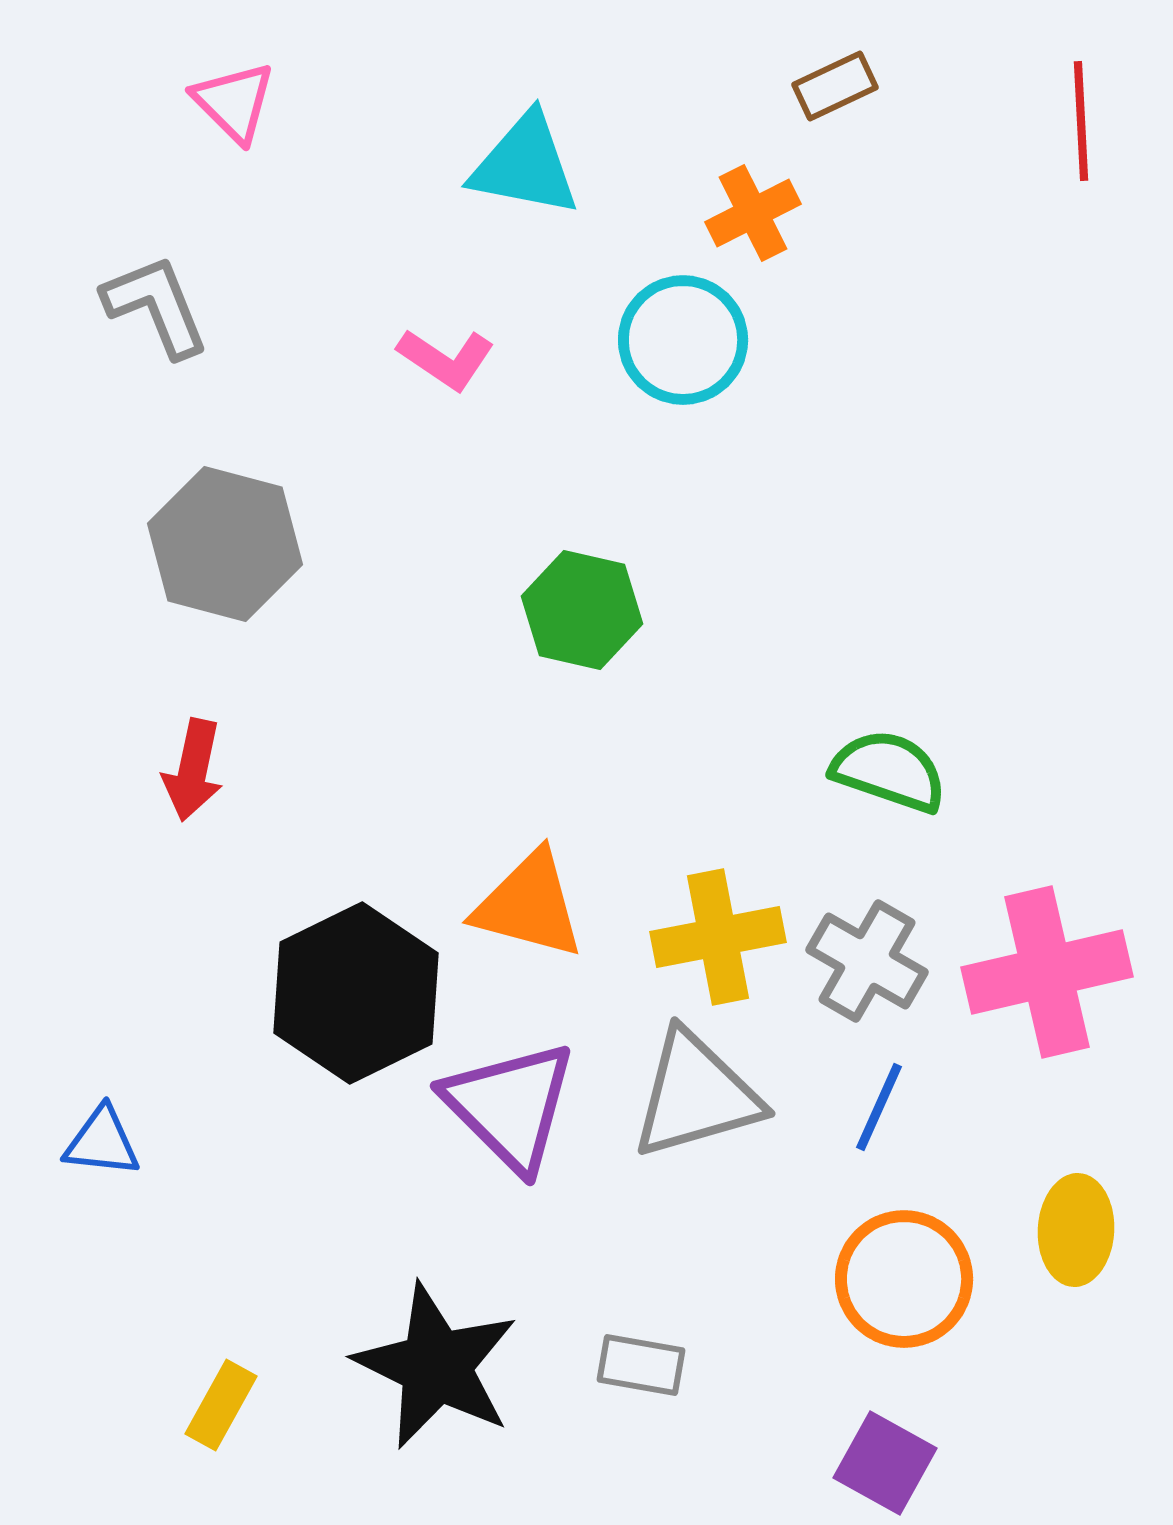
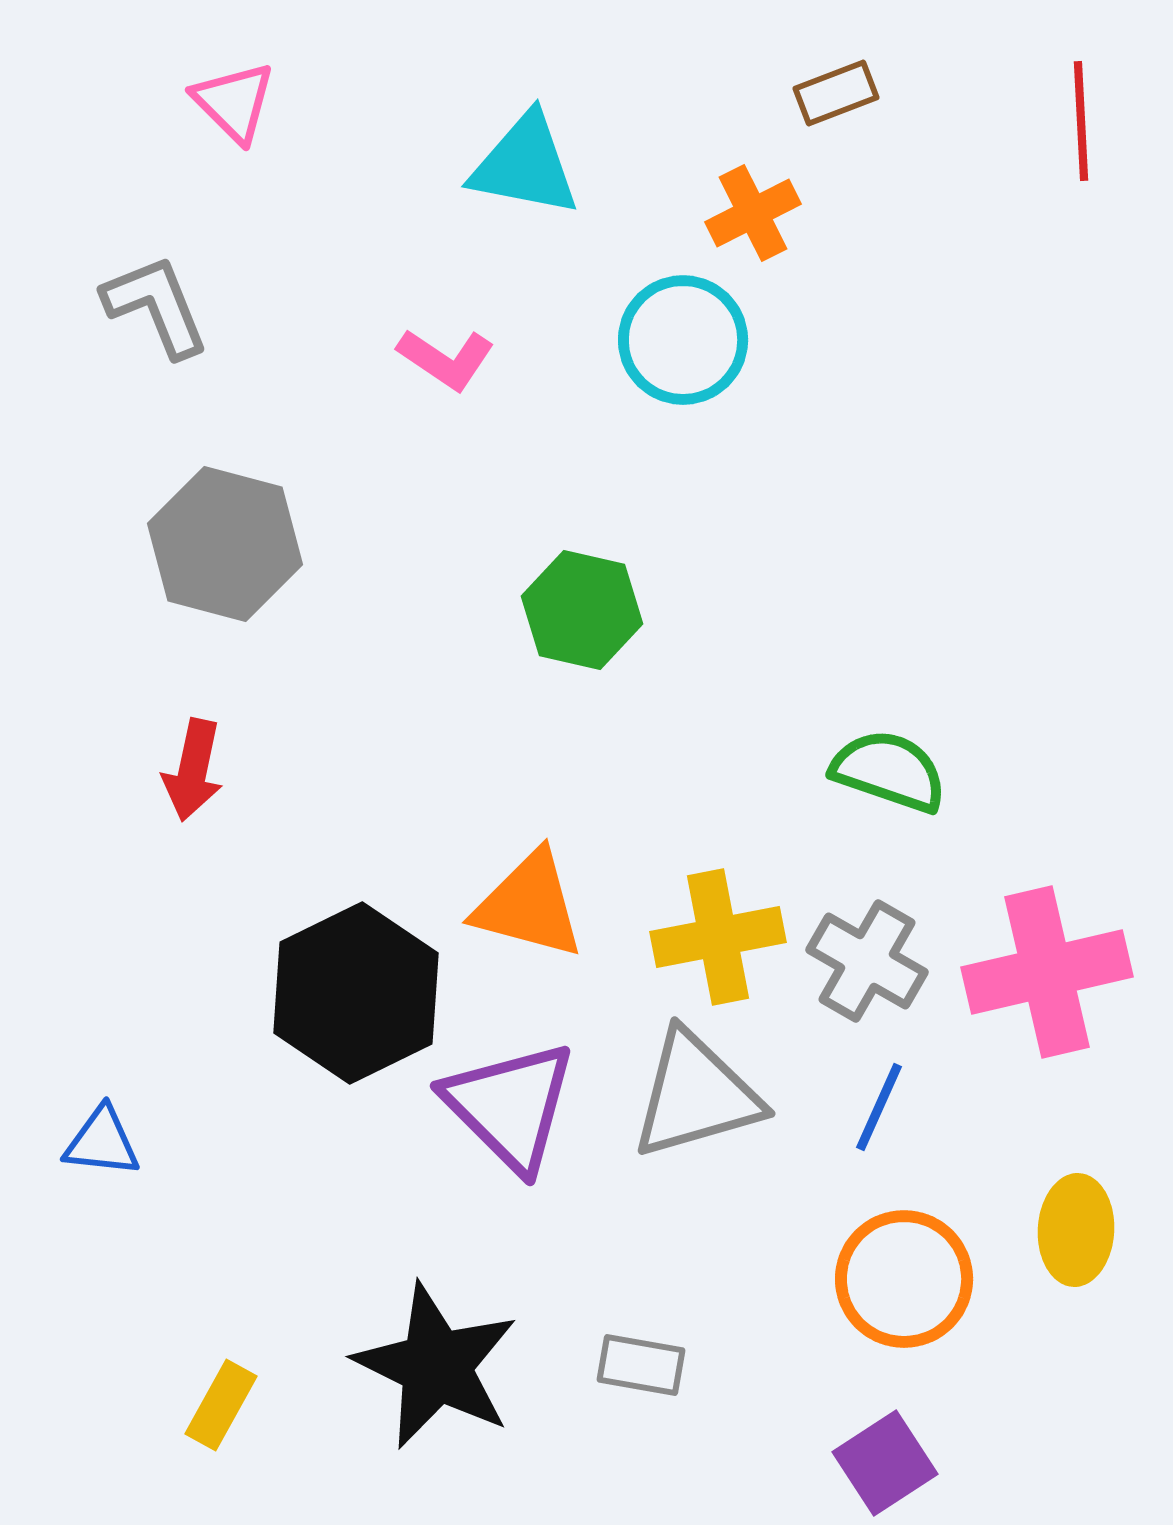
brown rectangle: moved 1 px right, 7 px down; rotated 4 degrees clockwise
purple square: rotated 28 degrees clockwise
